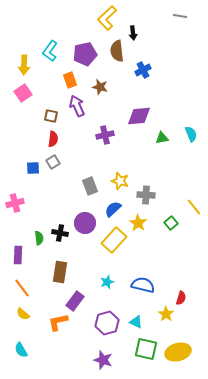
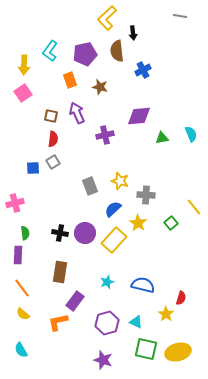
purple arrow at (77, 106): moved 7 px down
purple circle at (85, 223): moved 10 px down
green semicircle at (39, 238): moved 14 px left, 5 px up
